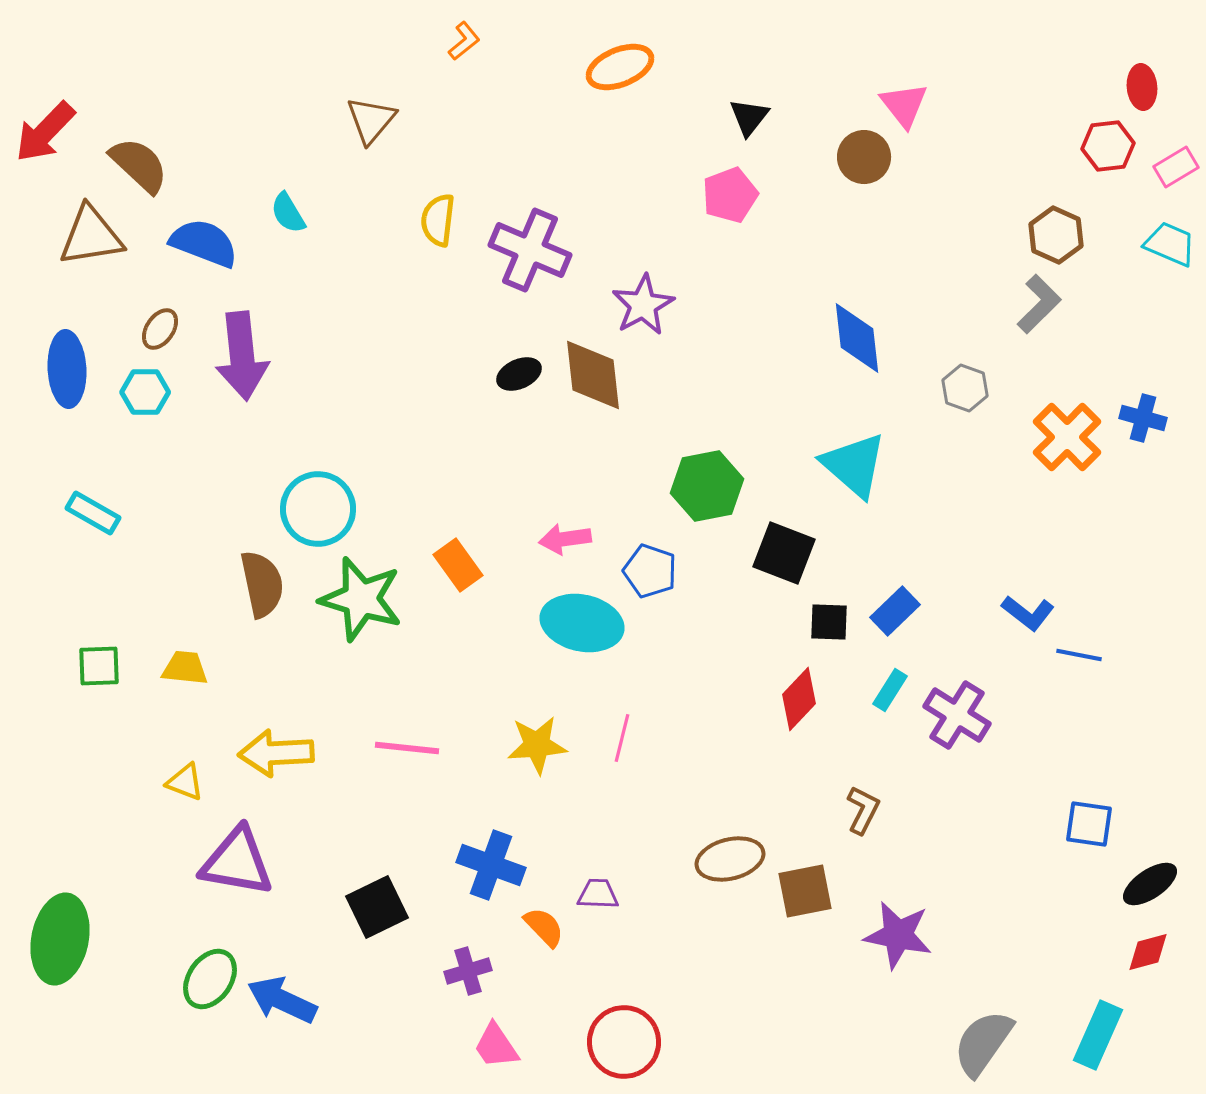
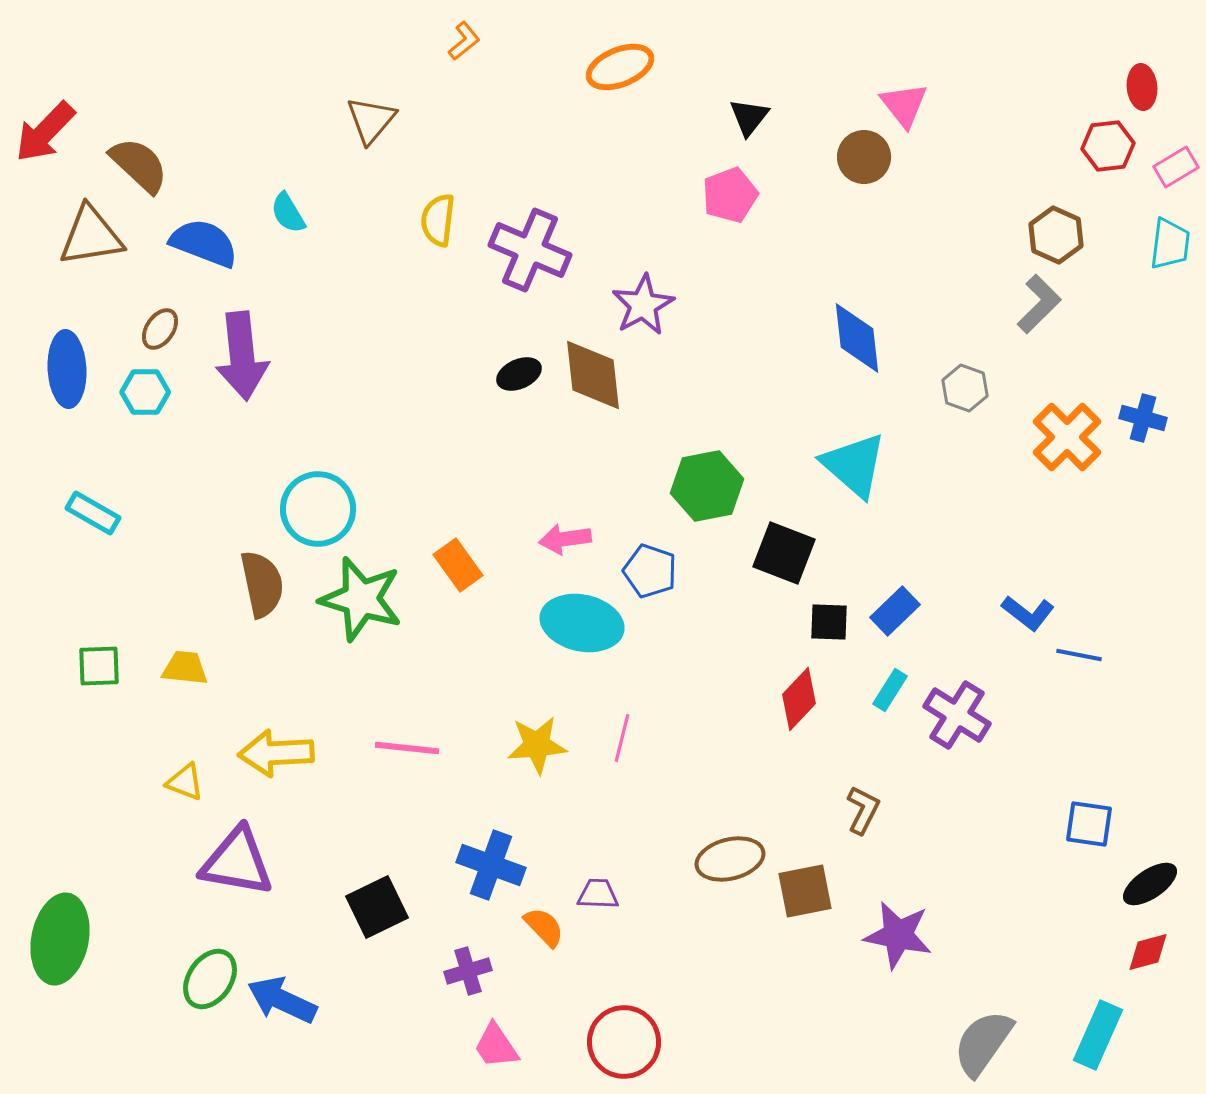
cyan trapezoid at (1170, 244): rotated 74 degrees clockwise
